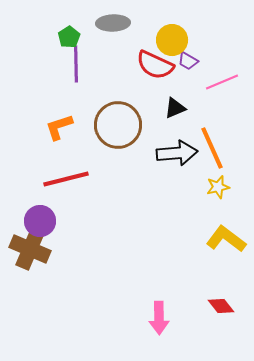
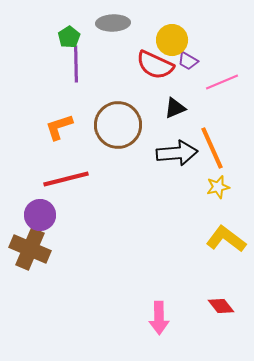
purple circle: moved 6 px up
